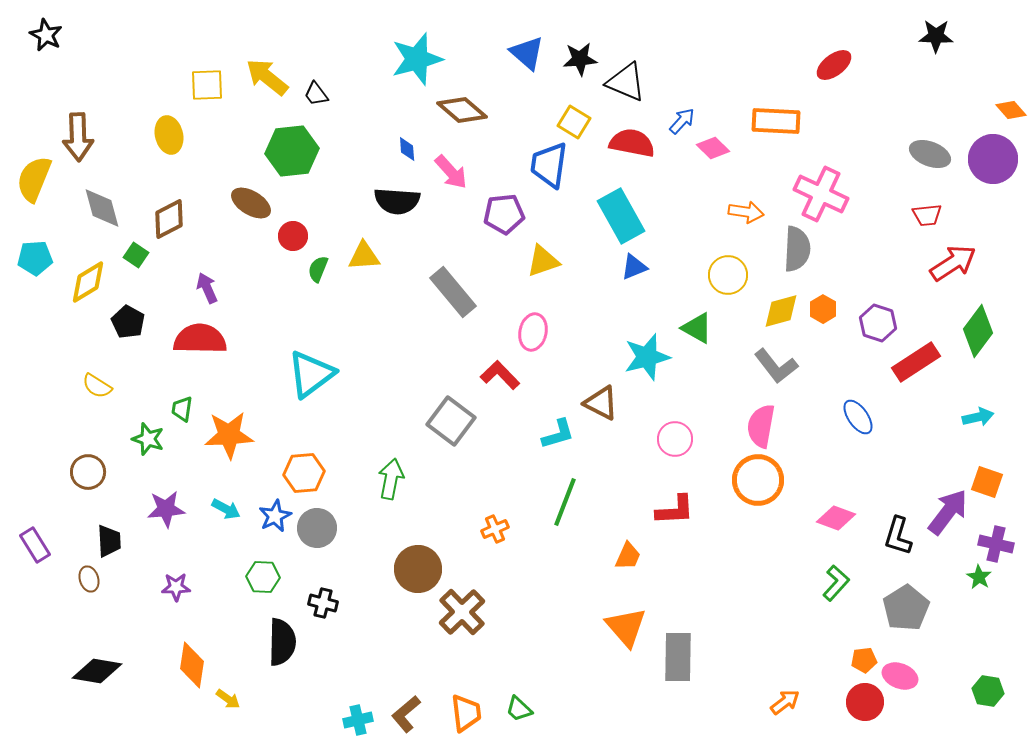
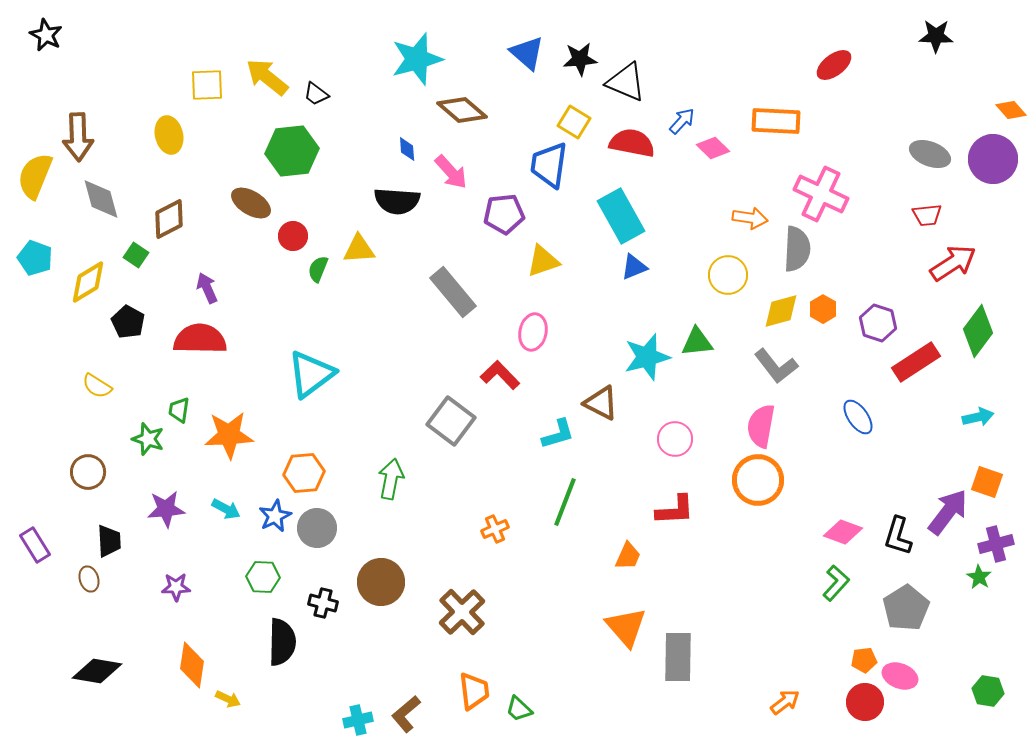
black trapezoid at (316, 94): rotated 16 degrees counterclockwise
yellow semicircle at (34, 179): moved 1 px right, 3 px up
gray diamond at (102, 208): moved 1 px left, 9 px up
orange arrow at (746, 212): moved 4 px right, 6 px down
yellow triangle at (364, 256): moved 5 px left, 7 px up
cyan pentagon at (35, 258): rotated 24 degrees clockwise
green triangle at (697, 328): moved 14 px down; rotated 36 degrees counterclockwise
green trapezoid at (182, 409): moved 3 px left, 1 px down
pink diamond at (836, 518): moved 7 px right, 14 px down
purple cross at (996, 544): rotated 28 degrees counterclockwise
brown circle at (418, 569): moved 37 px left, 13 px down
yellow arrow at (228, 699): rotated 10 degrees counterclockwise
orange trapezoid at (466, 713): moved 8 px right, 22 px up
